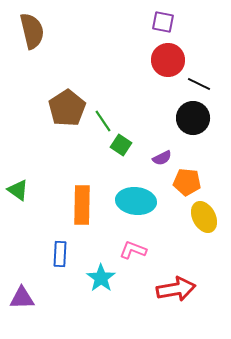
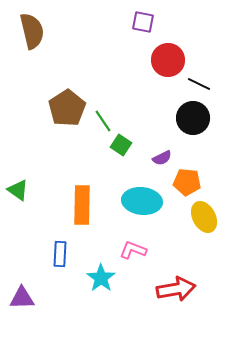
purple square: moved 20 px left
cyan ellipse: moved 6 px right
